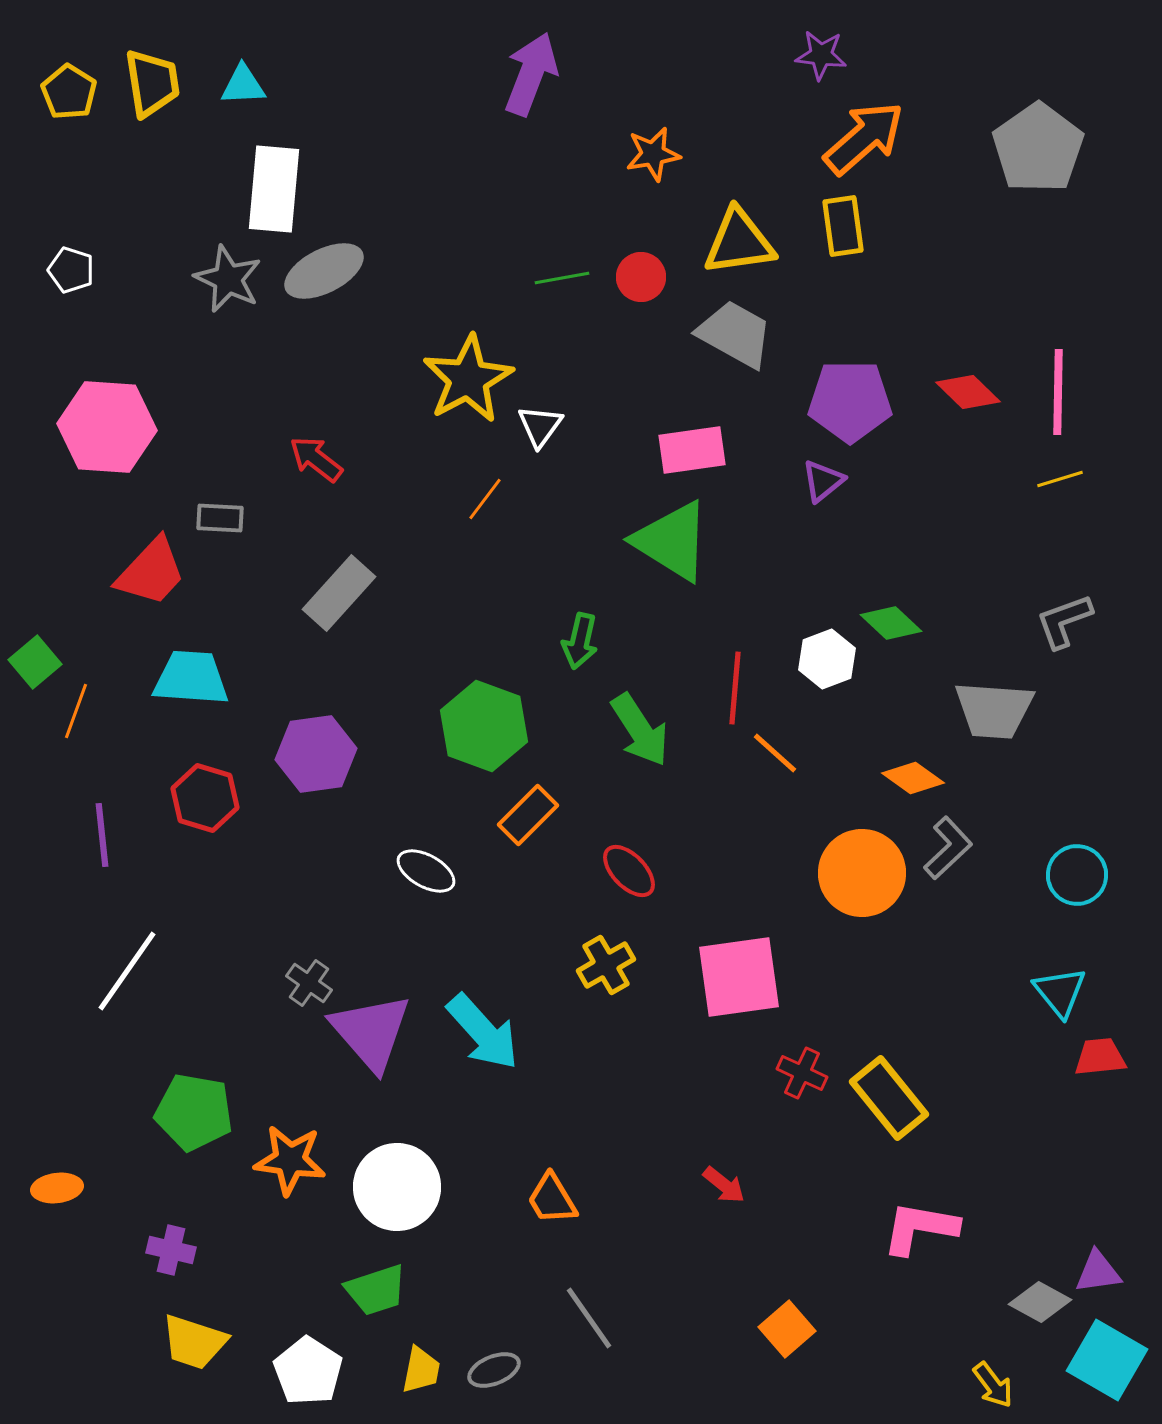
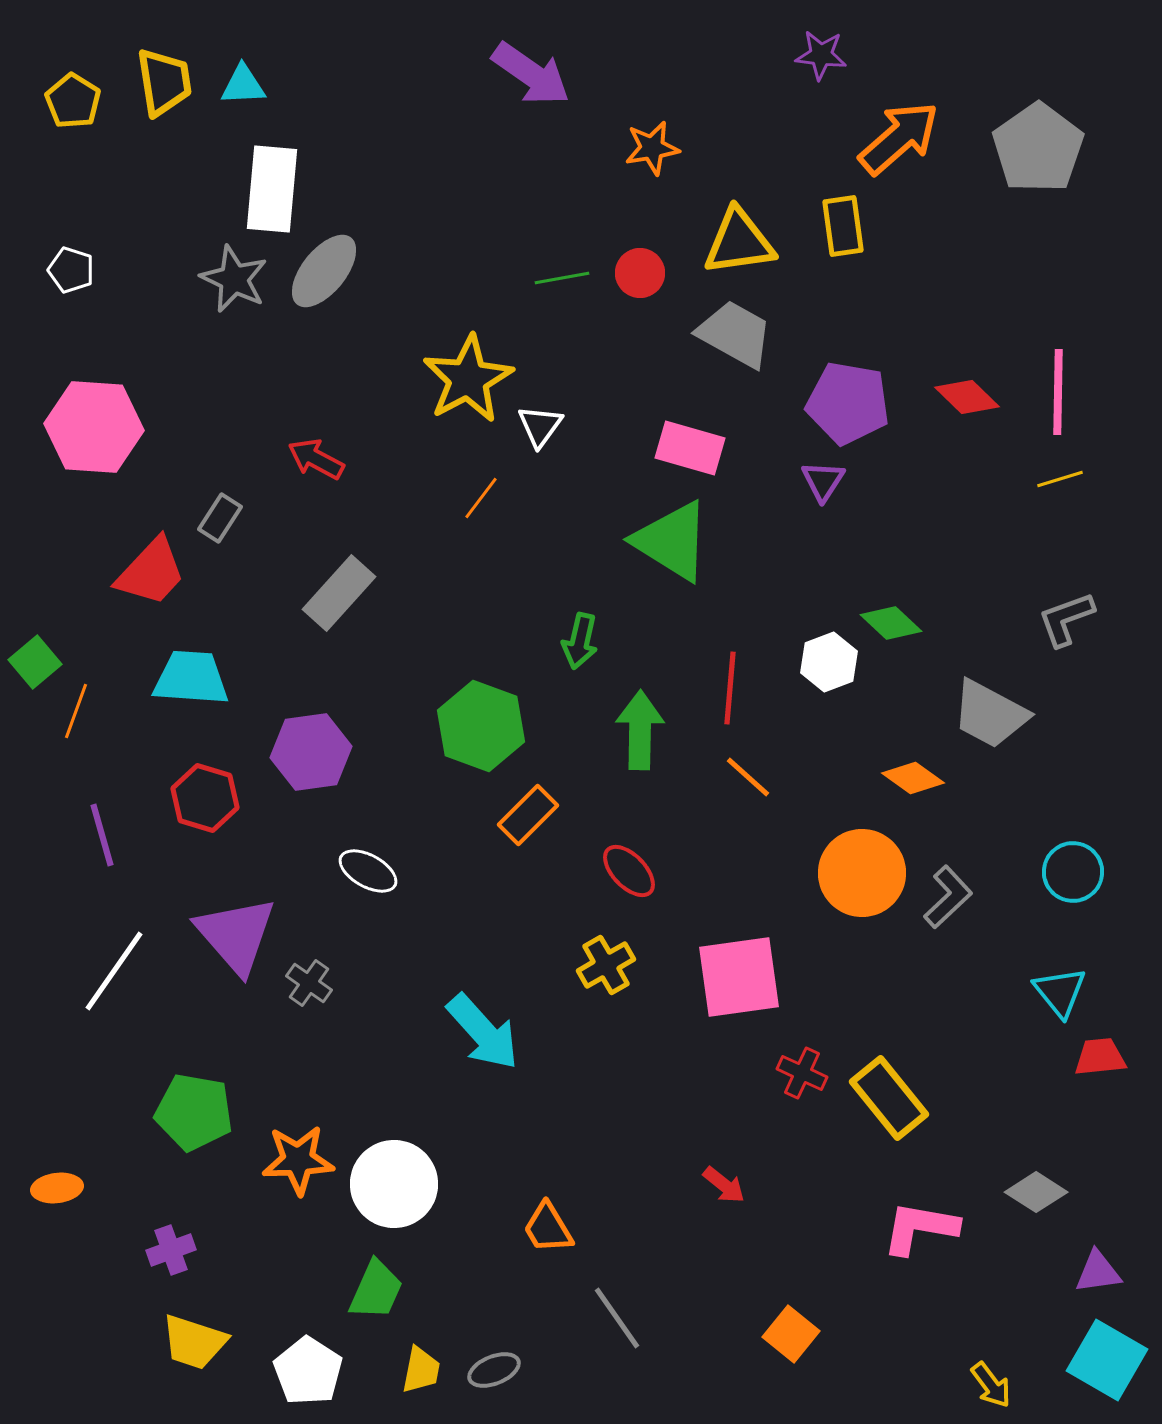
purple arrow at (531, 74): rotated 104 degrees clockwise
yellow trapezoid at (152, 83): moved 12 px right, 1 px up
yellow pentagon at (69, 92): moved 4 px right, 9 px down
orange arrow at (864, 138): moved 35 px right
orange star at (653, 154): moved 1 px left, 6 px up
white rectangle at (274, 189): moved 2 px left
gray ellipse at (324, 271): rotated 24 degrees counterclockwise
red circle at (641, 277): moved 1 px left, 4 px up
gray star at (228, 279): moved 6 px right
red diamond at (968, 392): moved 1 px left, 5 px down
purple pentagon at (850, 401): moved 2 px left, 2 px down; rotated 10 degrees clockwise
pink hexagon at (107, 427): moved 13 px left
pink rectangle at (692, 450): moved 2 px left, 2 px up; rotated 24 degrees clockwise
red arrow at (316, 459): rotated 10 degrees counterclockwise
purple triangle at (823, 481): rotated 18 degrees counterclockwise
orange line at (485, 499): moved 4 px left, 1 px up
gray rectangle at (220, 518): rotated 60 degrees counterclockwise
gray L-shape at (1064, 621): moved 2 px right, 2 px up
white hexagon at (827, 659): moved 2 px right, 3 px down
red line at (735, 688): moved 5 px left
gray trapezoid at (994, 710): moved 4 px left, 4 px down; rotated 24 degrees clockwise
green hexagon at (484, 726): moved 3 px left
green arrow at (640, 730): rotated 146 degrees counterclockwise
orange line at (775, 753): moved 27 px left, 24 px down
purple hexagon at (316, 754): moved 5 px left, 2 px up
purple line at (102, 835): rotated 10 degrees counterclockwise
gray L-shape at (948, 848): moved 49 px down
white ellipse at (426, 871): moved 58 px left
cyan circle at (1077, 875): moved 4 px left, 3 px up
white line at (127, 971): moved 13 px left
purple triangle at (371, 1032): moved 135 px left, 97 px up
orange star at (290, 1160): moved 8 px right; rotated 10 degrees counterclockwise
white circle at (397, 1187): moved 3 px left, 3 px up
orange trapezoid at (552, 1199): moved 4 px left, 29 px down
purple cross at (171, 1250): rotated 33 degrees counterclockwise
green trapezoid at (376, 1290): rotated 48 degrees counterclockwise
gray diamond at (1040, 1302): moved 4 px left, 110 px up; rotated 4 degrees clockwise
gray line at (589, 1318): moved 28 px right
orange square at (787, 1329): moved 4 px right, 5 px down; rotated 10 degrees counterclockwise
yellow arrow at (993, 1385): moved 2 px left
